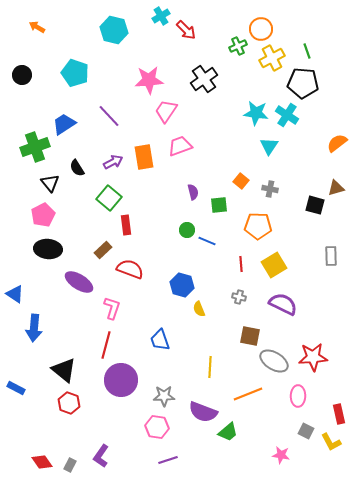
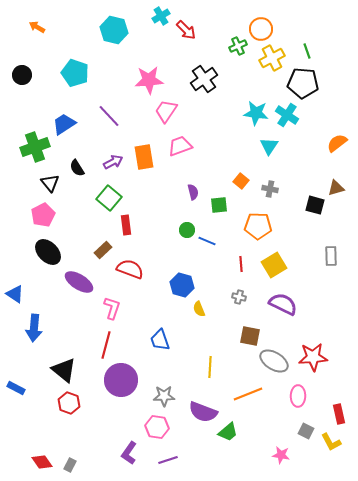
black ellipse at (48, 249): moved 3 px down; rotated 40 degrees clockwise
purple L-shape at (101, 456): moved 28 px right, 3 px up
